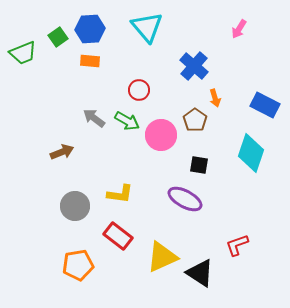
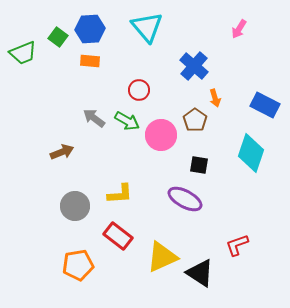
green square: rotated 18 degrees counterclockwise
yellow L-shape: rotated 12 degrees counterclockwise
